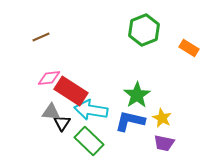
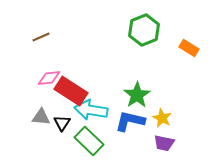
gray triangle: moved 10 px left, 5 px down
